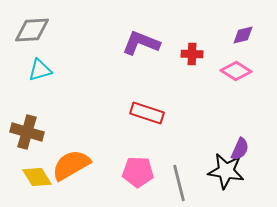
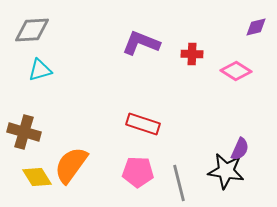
purple diamond: moved 13 px right, 8 px up
red rectangle: moved 4 px left, 11 px down
brown cross: moved 3 px left
orange semicircle: rotated 24 degrees counterclockwise
